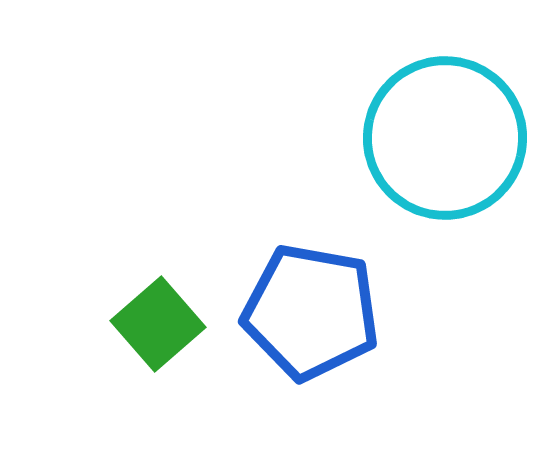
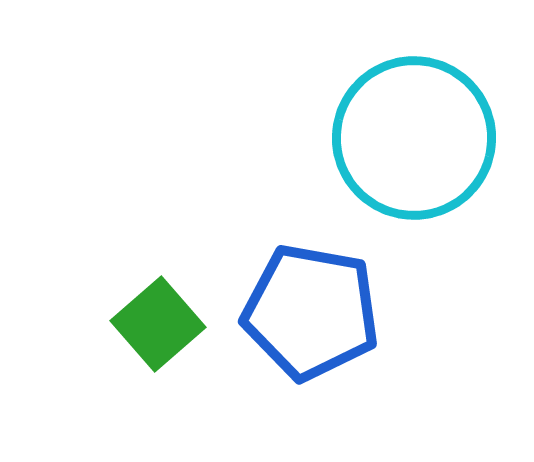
cyan circle: moved 31 px left
